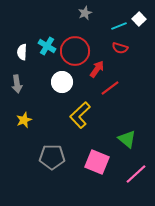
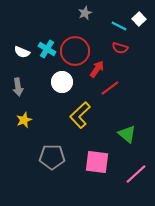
cyan line: rotated 49 degrees clockwise
cyan cross: moved 3 px down
white semicircle: rotated 70 degrees counterclockwise
gray arrow: moved 1 px right, 3 px down
green triangle: moved 5 px up
pink square: rotated 15 degrees counterclockwise
